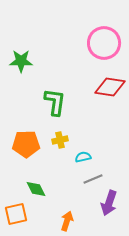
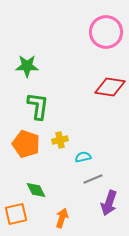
pink circle: moved 2 px right, 11 px up
green star: moved 6 px right, 5 px down
green L-shape: moved 17 px left, 4 px down
orange pentagon: rotated 20 degrees clockwise
green diamond: moved 1 px down
orange arrow: moved 5 px left, 3 px up
